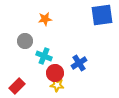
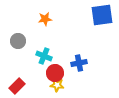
gray circle: moved 7 px left
blue cross: rotated 21 degrees clockwise
